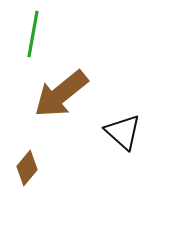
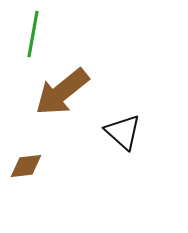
brown arrow: moved 1 px right, 2 px up
brown diamond: moved 1 px left, 2 px up; rotated 44 degrees clockwise
